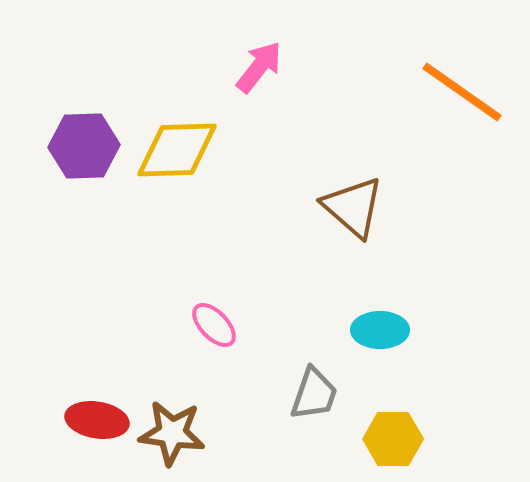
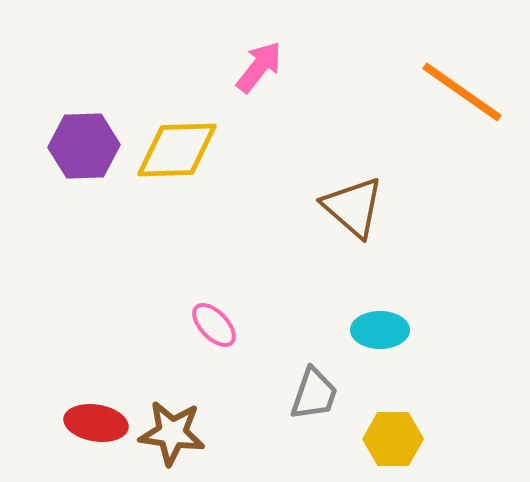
red ellipse: moved 1 px left, 3 px down
